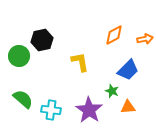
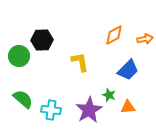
black hexagon: rotated 10 degrees clockwise
green star: moved 3 px left, 4 px down
purple star: rotated 8 degrees clockwise
